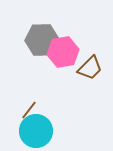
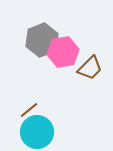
gray hexagon: rotated 20 degrees counterclockwise
brown line: rotated 12 degrees clockwise
cyan circle: moved 1 px right, 1 px down
